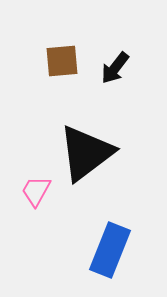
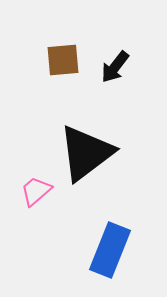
brown square: moved 1 px right, 1 px up
black arrow: moved 1 px up
pink trapezoid: rotated 20 degrees clockwise
